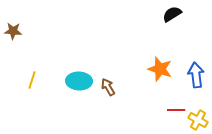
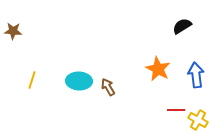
black semicircle: moved 10 px right, 12 px down
orange star: moved 2 px left; rotated 10 degrees clockwise
